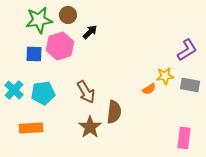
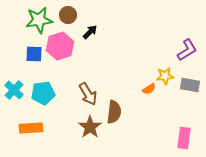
brown arrow: moved 2 px right, 2 px down
